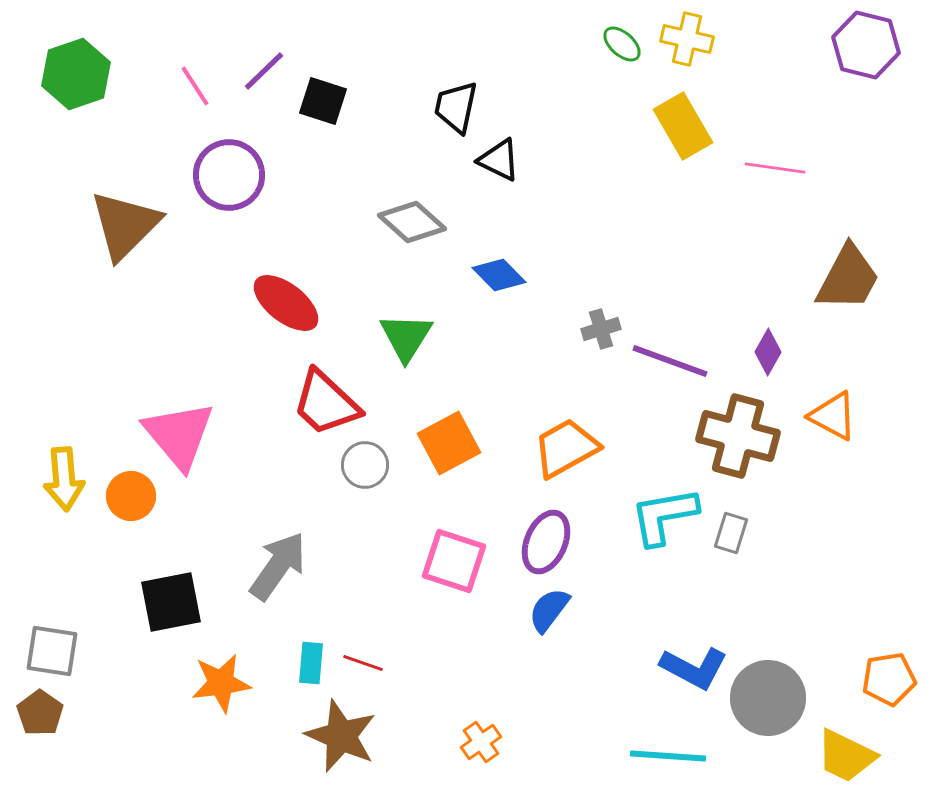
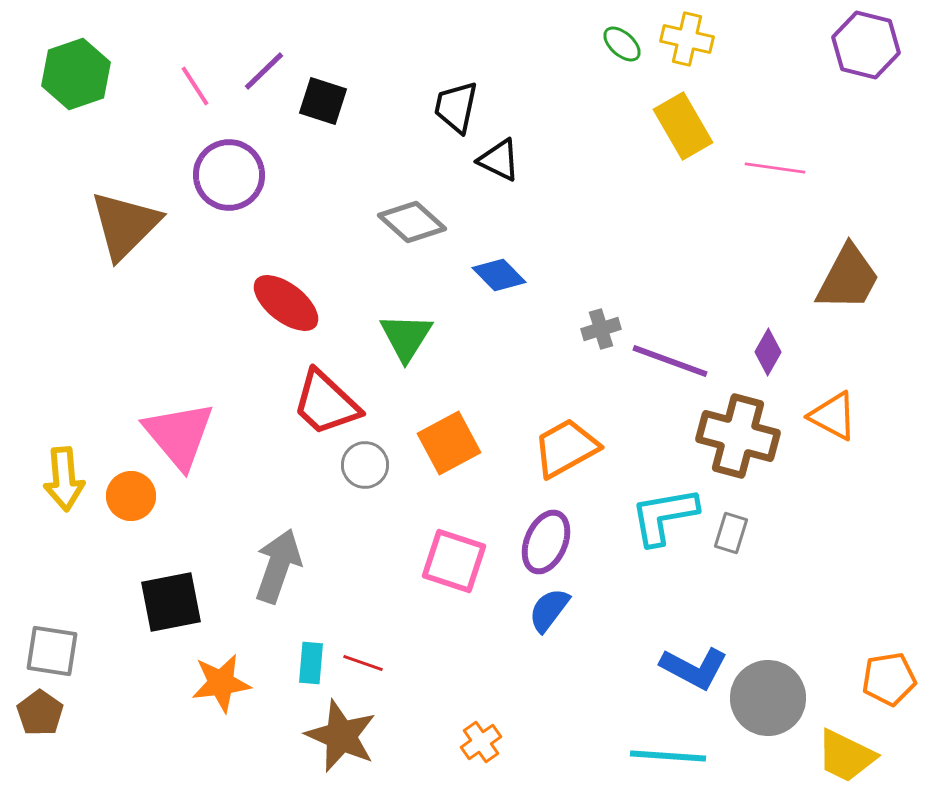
gray arrow at (278, 566): rotated 16 degrees counterclockwise
